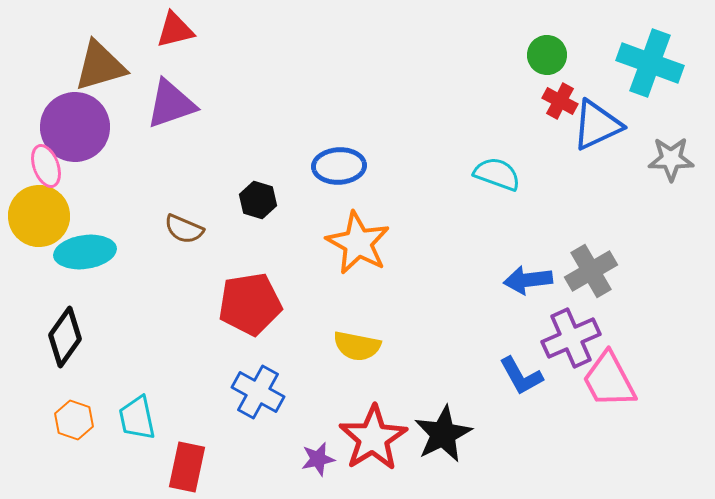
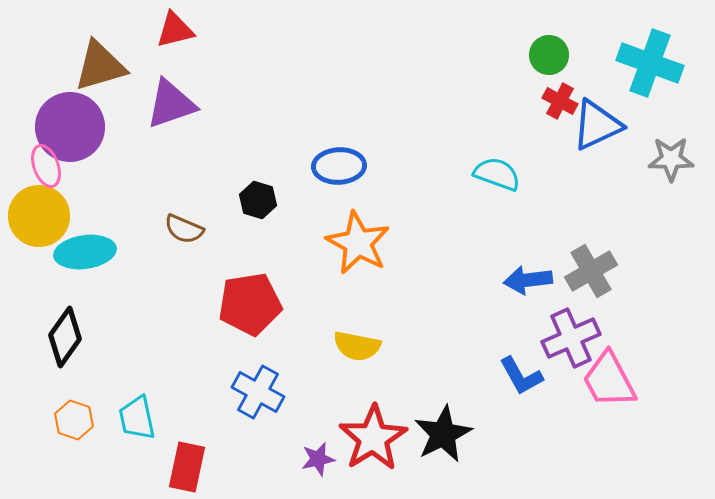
green circle: moved 2 px right
purple circle: moved 5 px left
